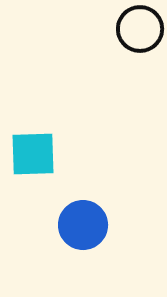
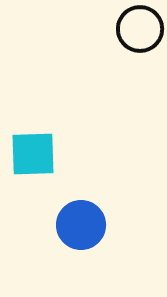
blue circle: moved 2 px left
